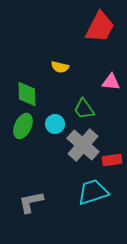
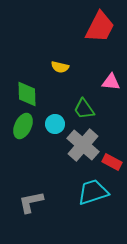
red rectangle: moved 2 px down; rotated 36 degrees clockwise
